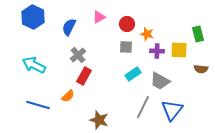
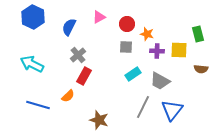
cyan arrow: moved 2 px left, 1 px up
